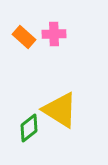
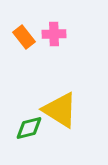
orange rectangle: rotated 10 degrees clockwise
green diamond: rotated 24 degrees clockwise
